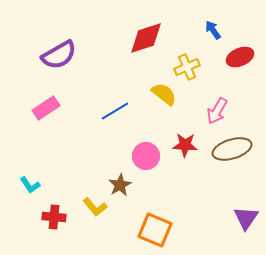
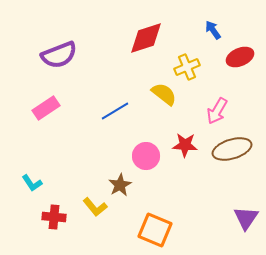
purple semicircle: rotated 9 degrees clockwise
cyan L-shape: moved 2 px right, 2 px up
